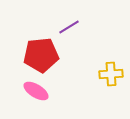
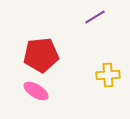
purple line: moved 26 px right, 10 px up
yellow cross: moved 3 px left, 1 px down
